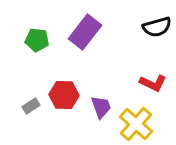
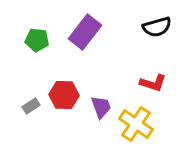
red L-shape: rotated 8 degrees counterclockwise
yellow cross: rotated 8 degrees counterclockwise
